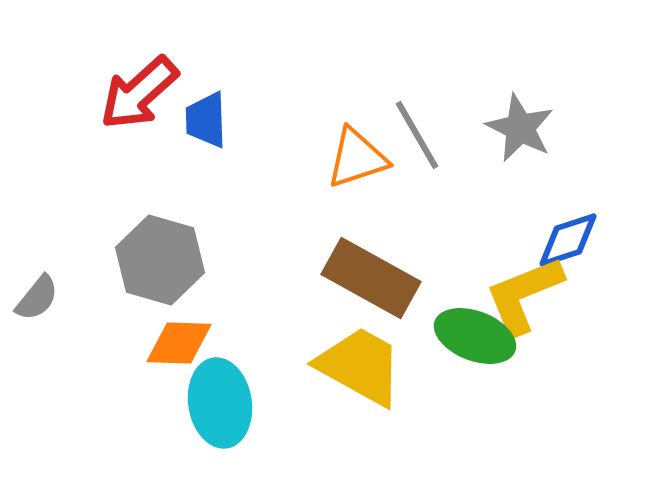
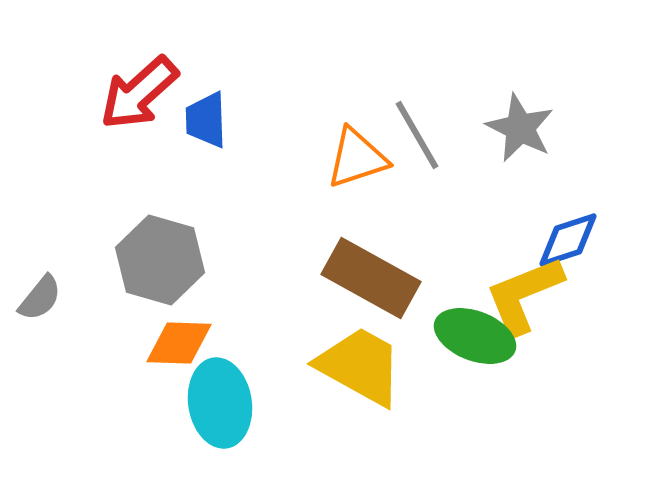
gray semicircle: moved 3 px right
